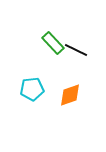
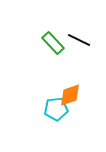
black line: moved 3 px right, 10 px up
cyan pentagon: moved 24 px right, 20 px down
